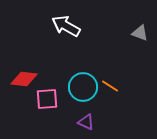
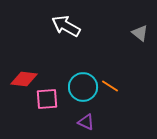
gray triangle: rotated 18 degrees clockwise
